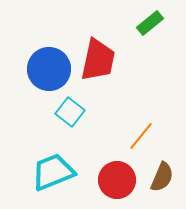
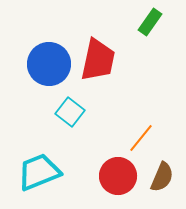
green rectangle: moved 1 px up; rotated 16 degrees counterclockwise
blue circle: moved 5 px up
orange line: moved 2 px down
cyan trapezoid: moved 14 px left
red circle: moved 1 px right, 4 px up
